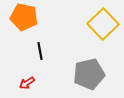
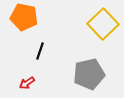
black line: rotated 30 degrees clockwise
